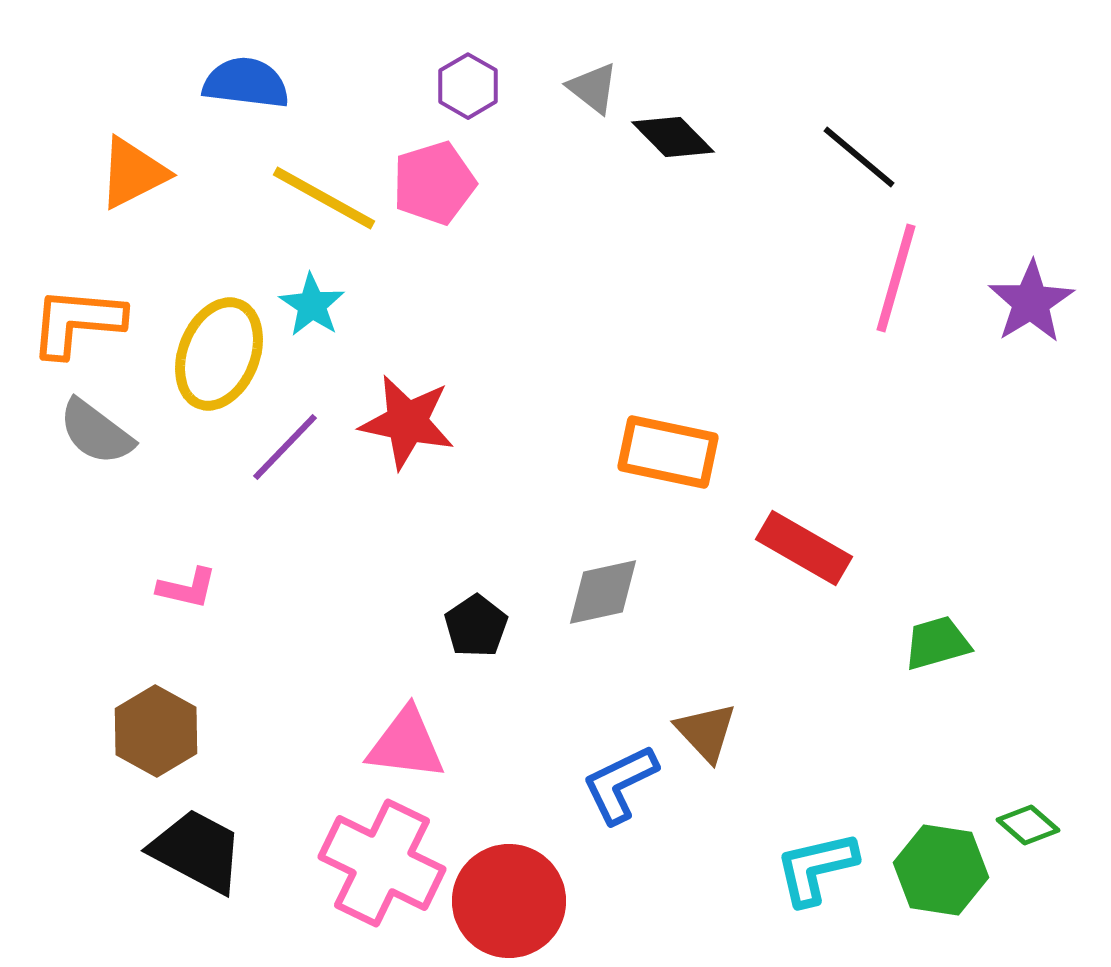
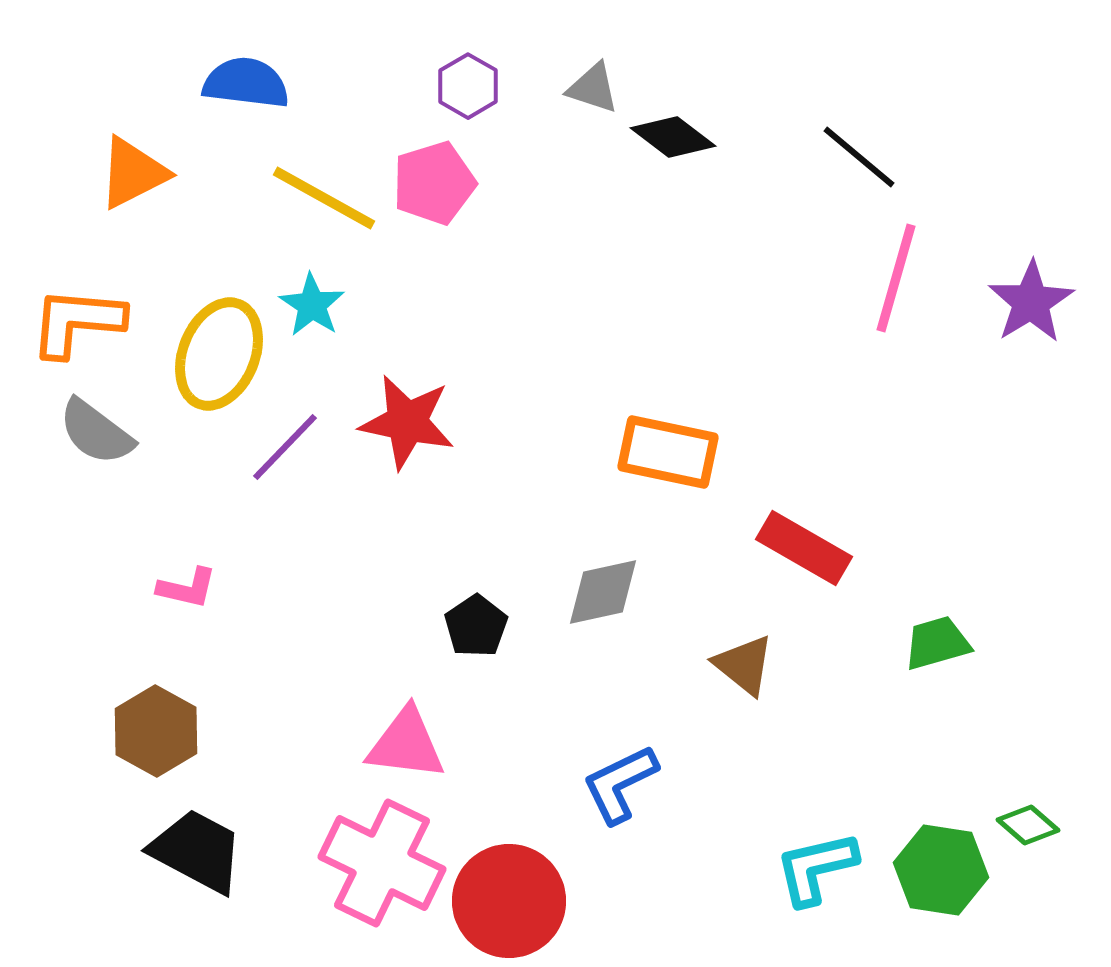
gray triangle: rotated 20 degrees counterclockwise
black diamond: rotated 8 degrees counterclockwise
brown triangle: moved 38 px right, 67 px up; rotated 8 degrees counterclockwise
